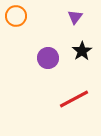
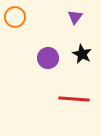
orange circle: moved 1 px left, 1 px down
black star: moved 3 px down; rotated 12 degrees counterclockwise
red line: rotated 32 degrees clockwise
